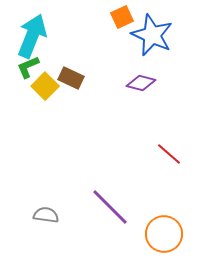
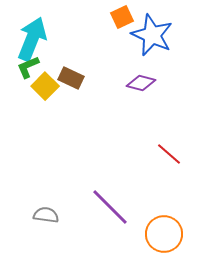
cyan arrow: moved 3 px down
